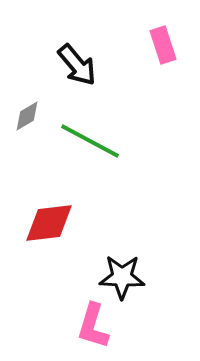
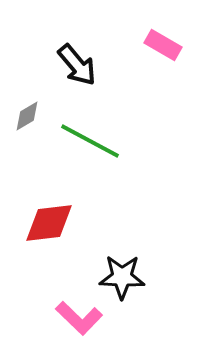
pink rectangle: rotated 42 degrees counterclockwise
pink L-shape: moved 14 px left, 8 px up; rotated 63 degrees counterclockwise
